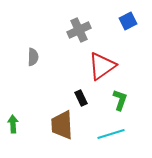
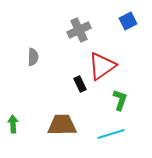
black rectangle: moved 1 px left, 14 px up
brown trapezoid: rotated 92 degrees clockwise
